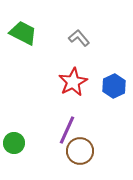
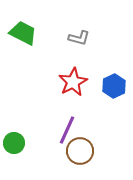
gray L-shape: rotated 145 degrees clockwise
